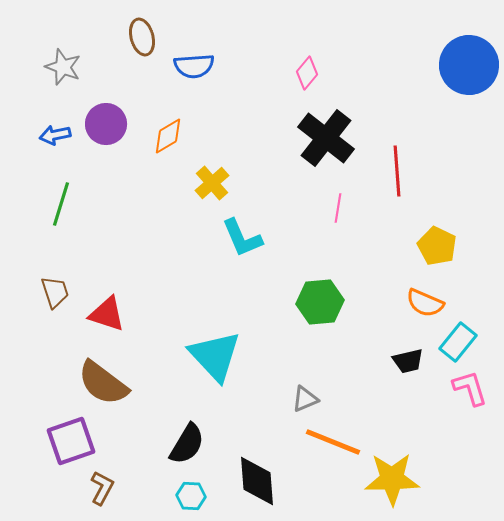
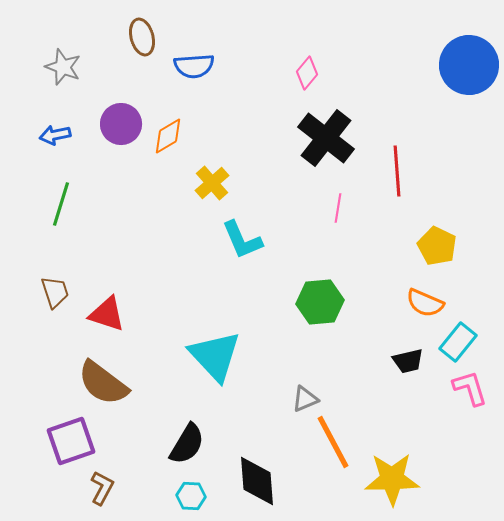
purple circle: moved 15 px right
cyan L-shape: moved 2 px down
orange line: rotated 40 degrees clockwise
